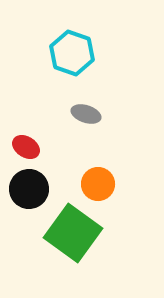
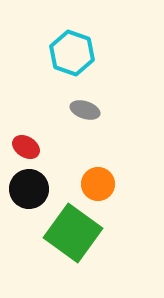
gray ellipse: moved 1 px left, 4 px up
